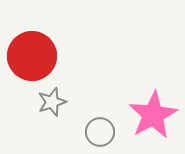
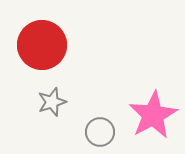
red circle: moved 10 px right, 11 px up
